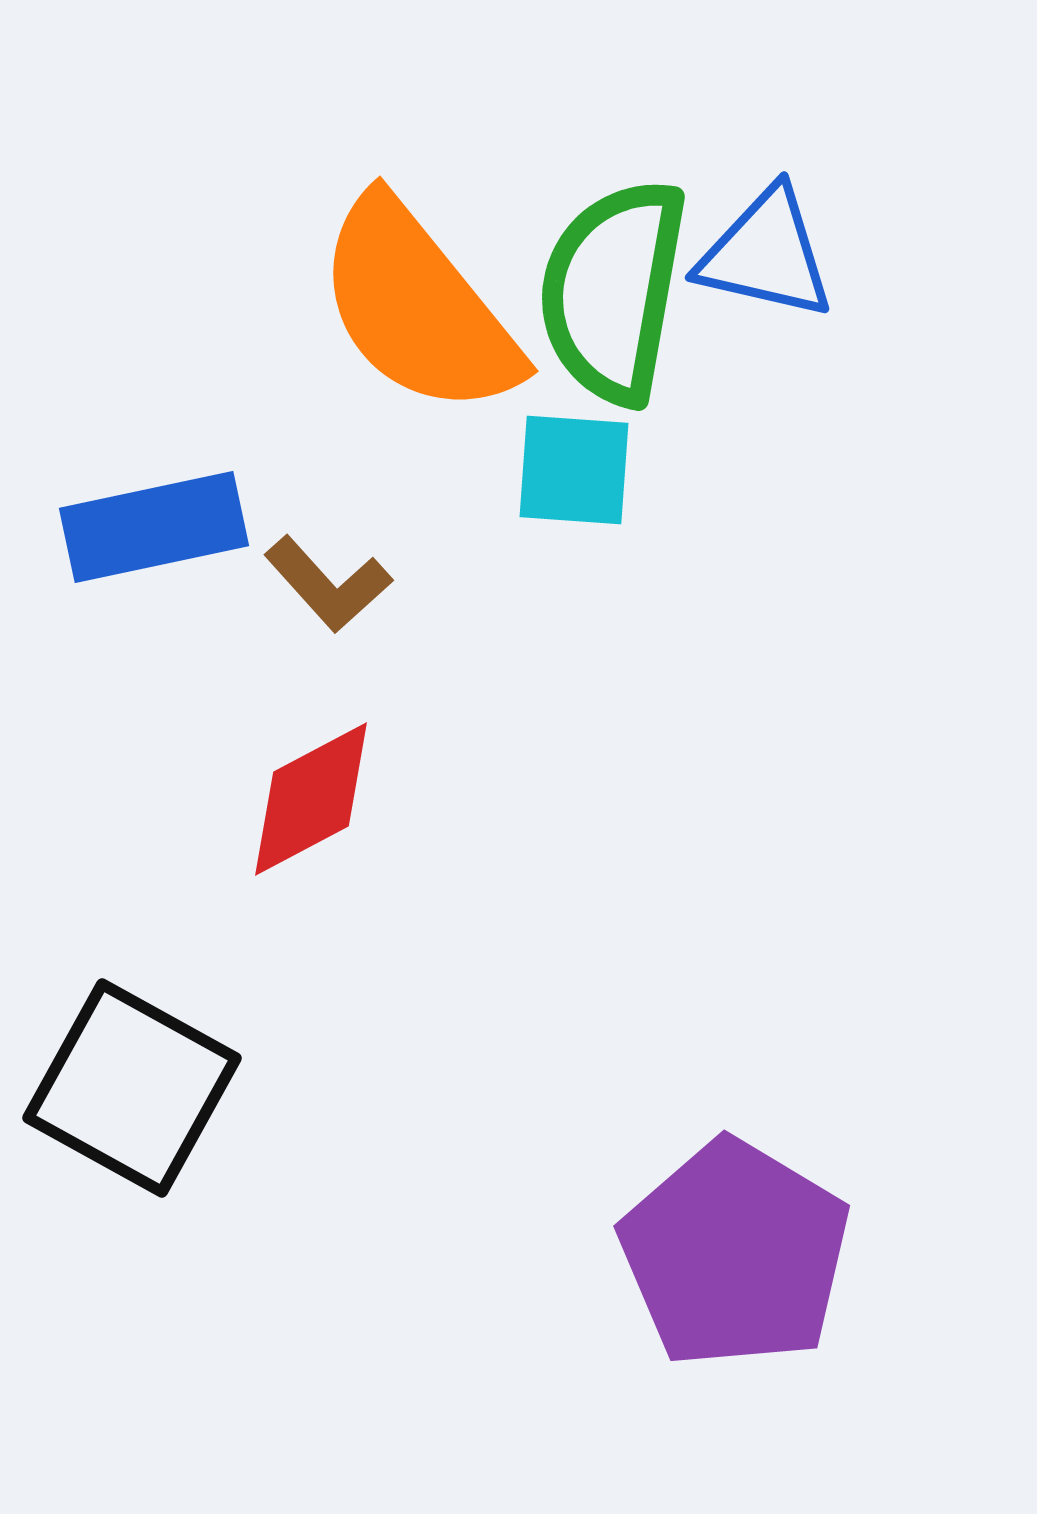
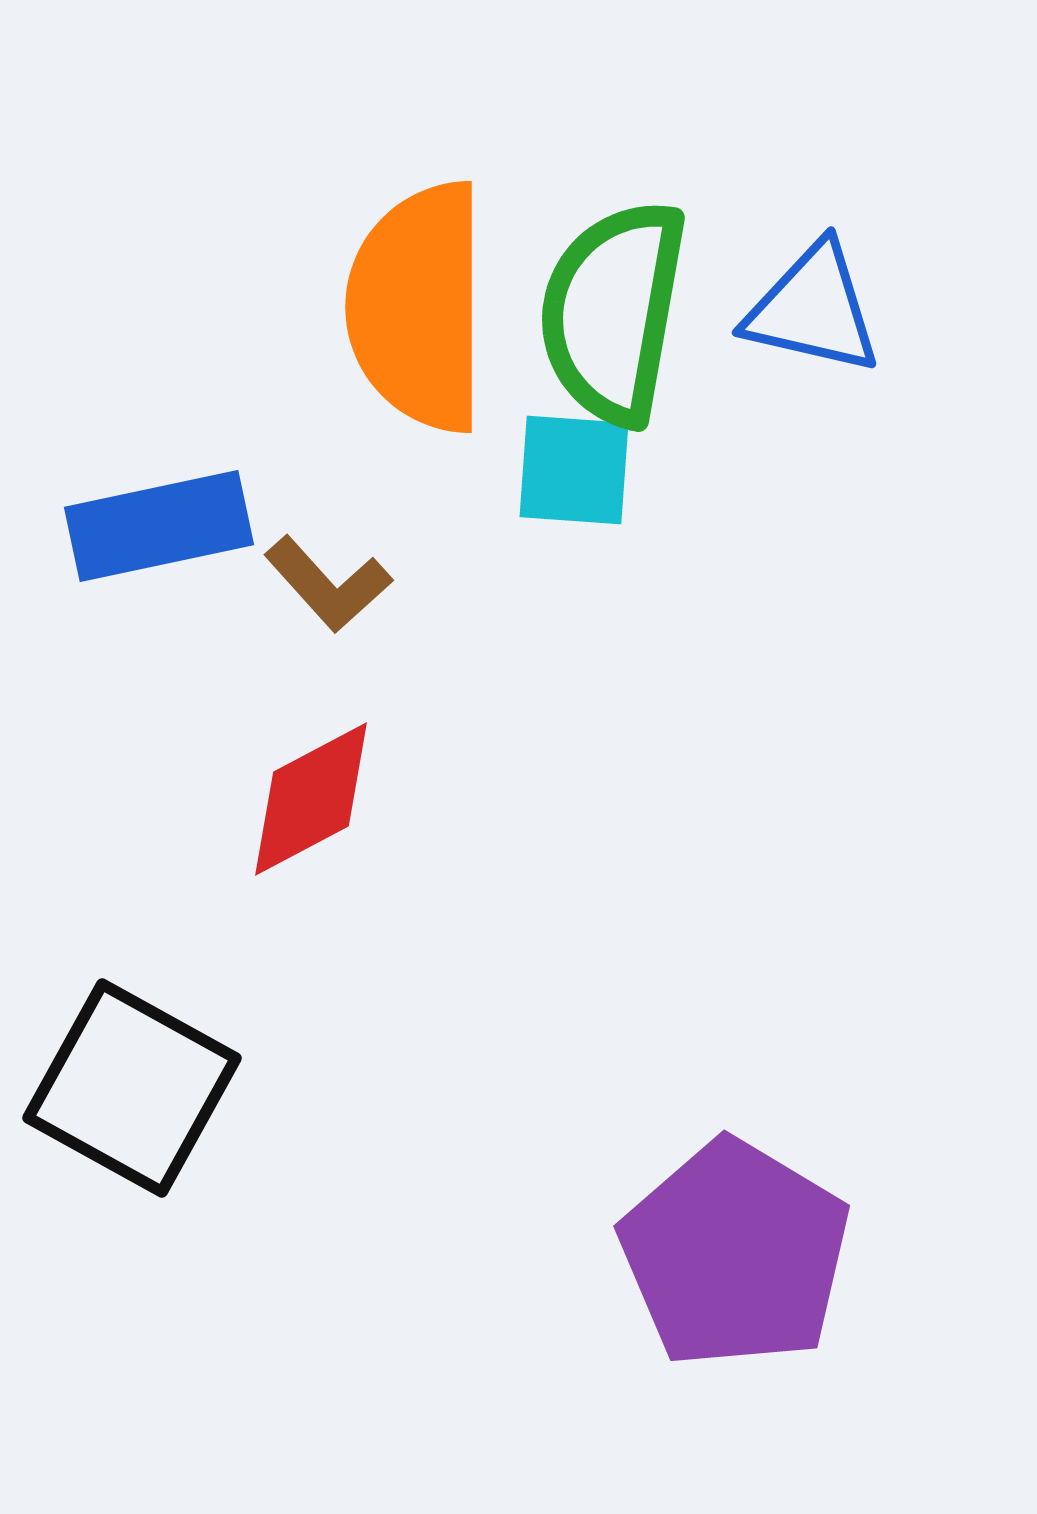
blue triangle: moved 47 px right, 55 px down
green semicircle: moved 21 px down
orange semicircle: rotated 39 degrees clockwise
blue rectangle: moved 5 px right, 1 px up
